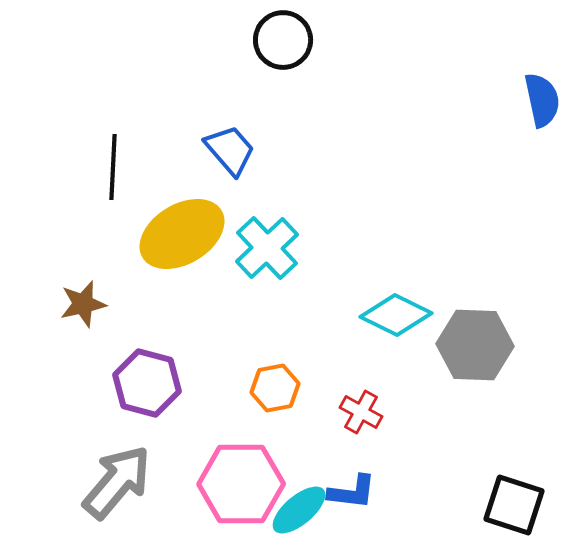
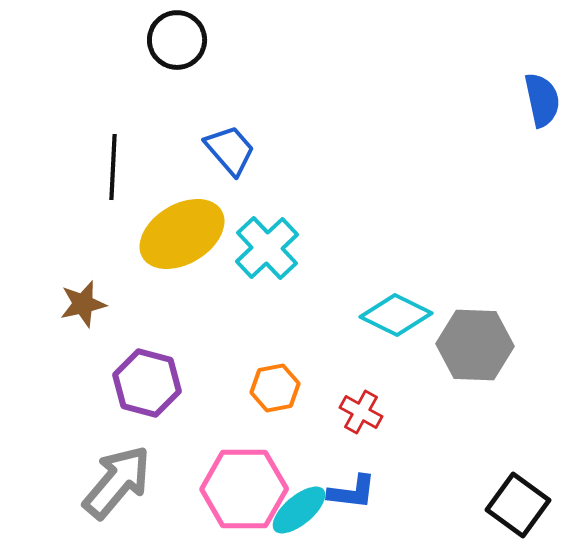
black circle: moved 106 px left
pink hexagon: moved 3 px right, 5 px down
black square: moved 4 px right; rotated 18 degrees clockwise
